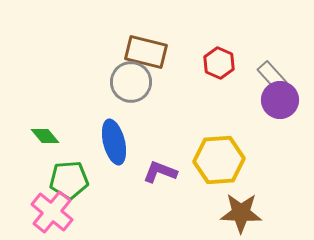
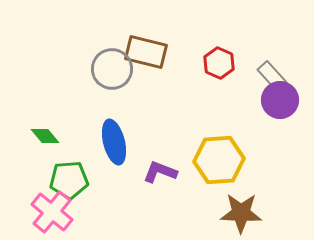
gray circle: moved 19 px left, 13 px up
